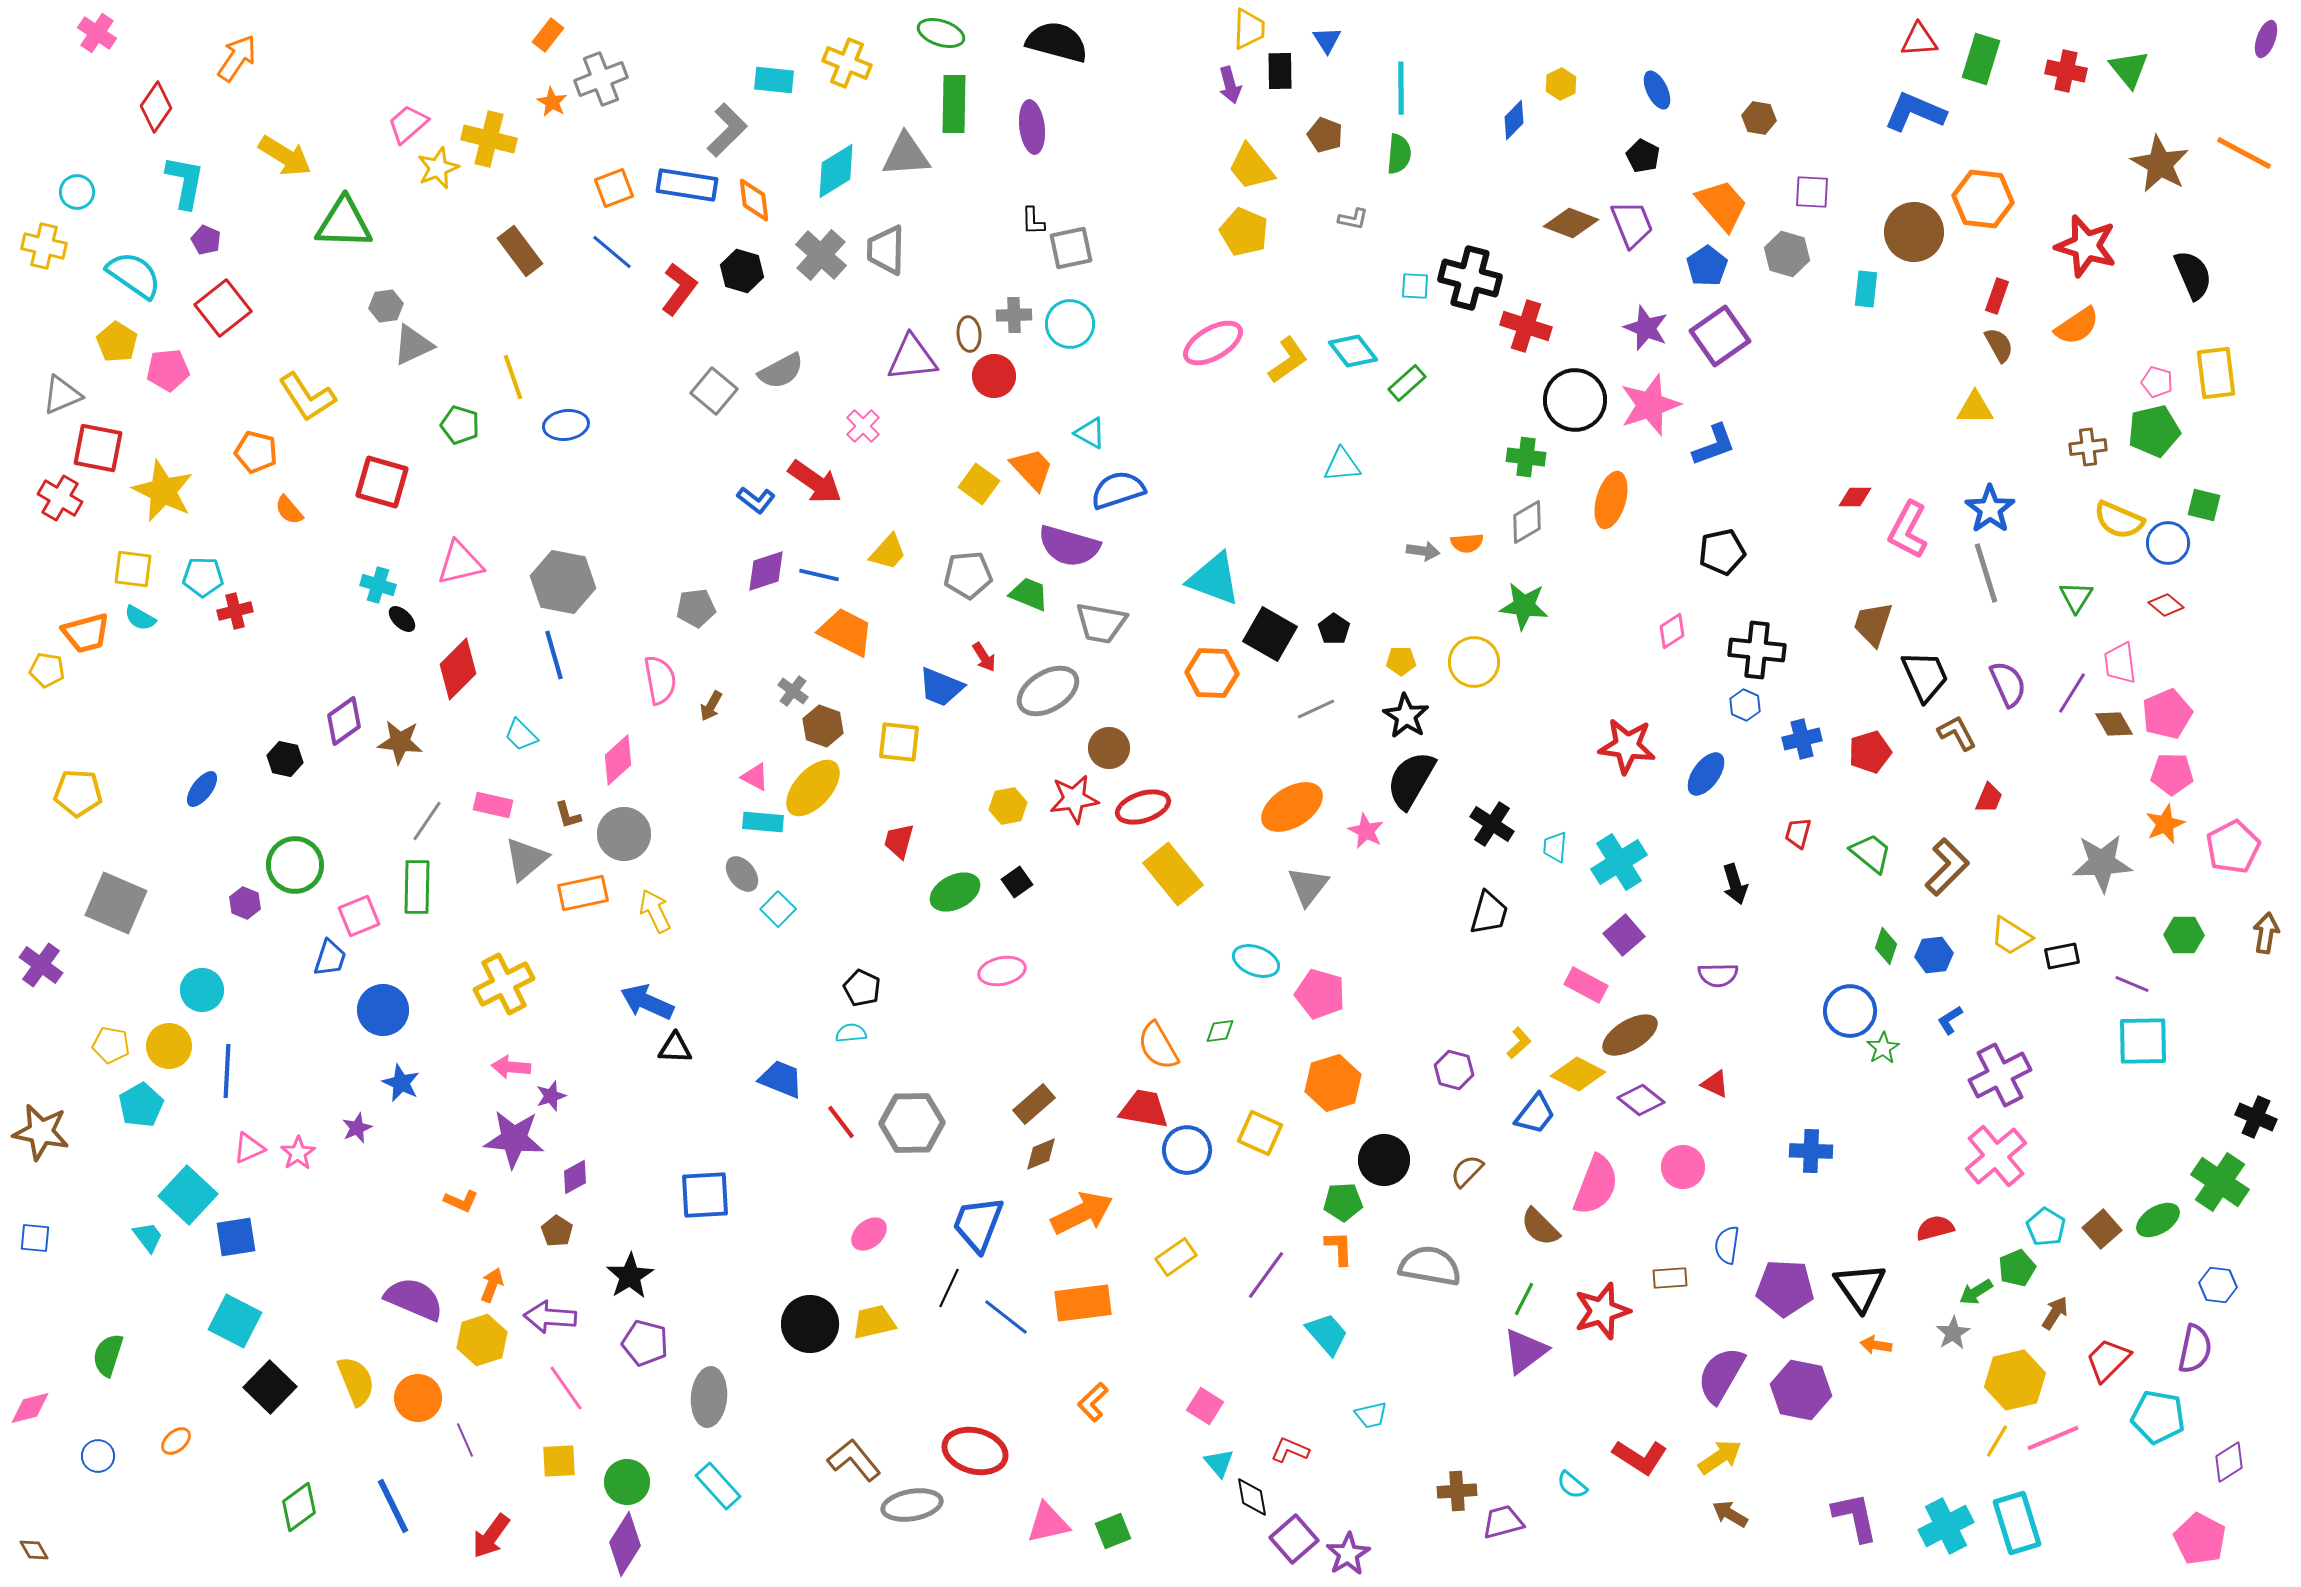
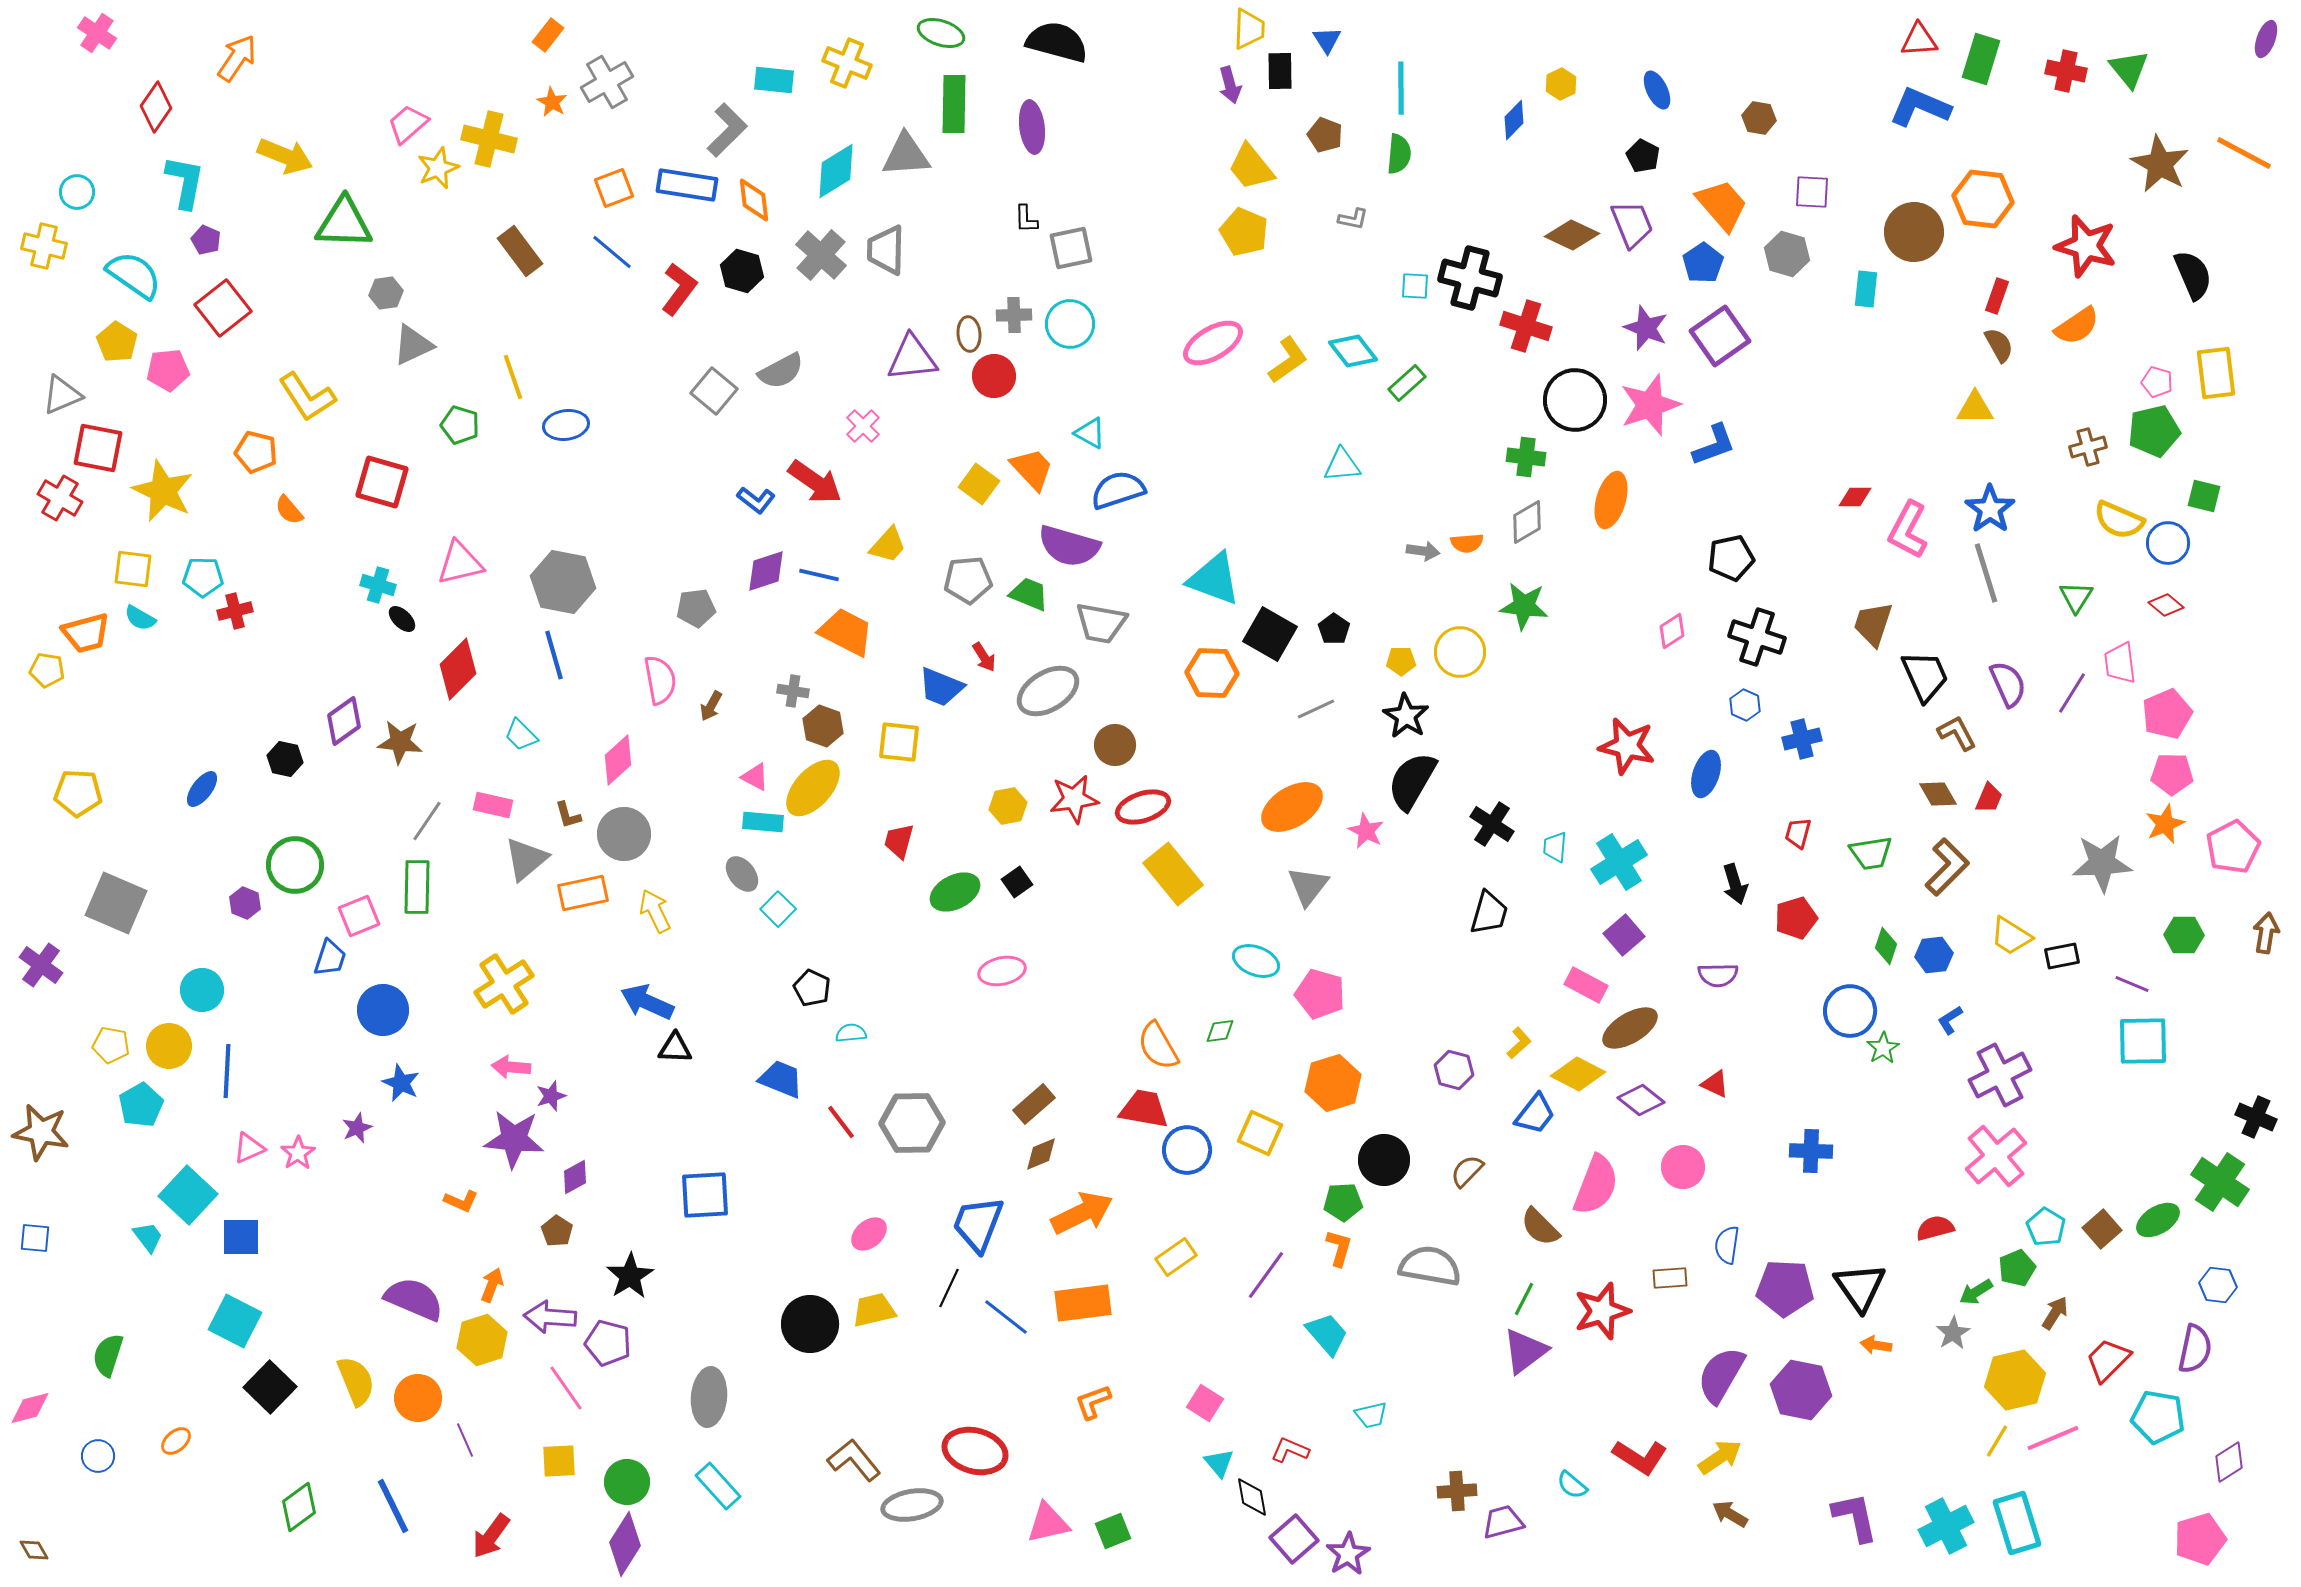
gray cross at (601, 79): moved 6 px right, 3 px down; rotated 9 degrees counterclockwise
blue L-shape at (1915, 112): moved 5 px right, 5 px up
yellow arrow at (285, 156): rotated 10 degrees counterclockwise
black L-shape at (1033, 221): moved 7 px left, 2 px up
brown diamond at (1571, 223): moved 1 px right, 12 px down; rotated 4 degrees clockwise
blue pentagon at (1707, 266): moved 4 px left, 3 px up
gray hexagon at (386, 306): moved 13 px up
brown cross at (2088, 447): rotated 9 degrees counterclockwise
green square at (2204, 505): moved 9 px up
yellow trapezoid at (888, 552): moved 7 px up
black pentagon at (1722, 552): moved 9 px right, 6 px down
gray pentagon at (968, 575): moved 5 px down
black cross at (1757, 650): moved 13 px up; rotated 12 degrees clockwise
yellow circle at (1474, 662): moved 14 px left, 10 px up
gray cross at (793, 691): rotated 28 degrees counterclockwise
brown diamond at (2114, 724): moved 176 px left, 70 px down
red star at (1627, 746): rotated 6 degrees clockwise
brown circle at (1109, 748): moved 6 px right, 3 px up
red pentagon at (1870, 752): moved 74 px left, 166 px down
blue ellipse at (1706, 774): rotated 18 degrees counterclockwise
black semicircle at (1411, 780): moved 1 px right, 1 px down
green trapezoid at (1871, 853): rotated 132 degrees clockwise
yellow cross at (504, 984): rotated 6 degrees counterclockwise
black pentagon at (862, 988): moved 50 px left
brown ellipse at (1630, 1035): moved 7 px up
blue square at (236, 1237): moved 5 px right; rotated 9 degrees clockwise
orange L-shape at (1339, 1248): rotated 18 degrees clockwise
yellow trapezoid at (874, 1322): moved 12 px up
purple pentagon at (645, 1343): moved 37 px left
orange L-shape at (1093, 1402): rotated 24 degrees clockwise
pink square at (1205, 1406): moved 3 px up
pink pentagon at (2200, 1539): rotated 27 degrees clockwise
